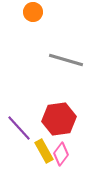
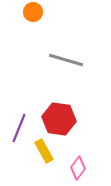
red hexagon: rotated 16 degrees clockwise
purple line: rotated 64 degrees clockwise
pink diamond: moved 17 px right, 14 px down
